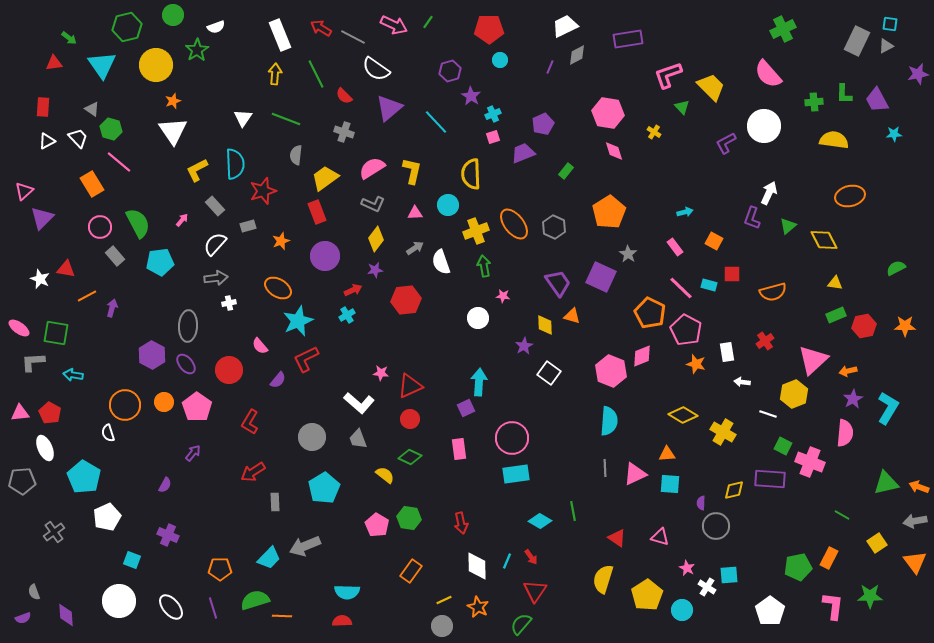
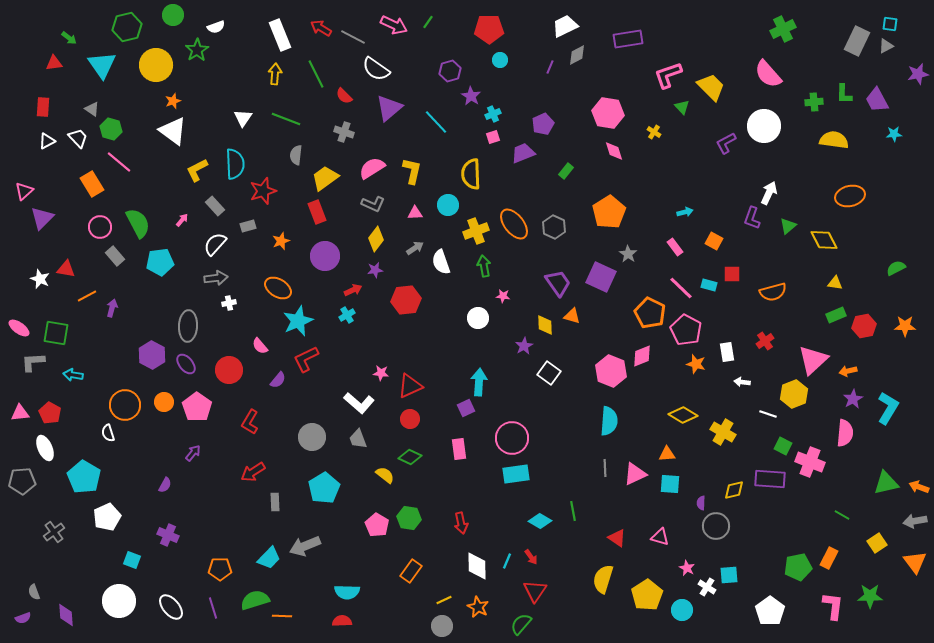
white triangle at (173, 131): rotated 20 degrees counterclockwise
